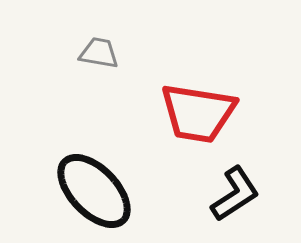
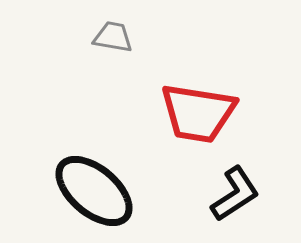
gray trapezoid: moved 14 px right, 16 px up
black ellipse: rotated 6 degrees counterclockwise
